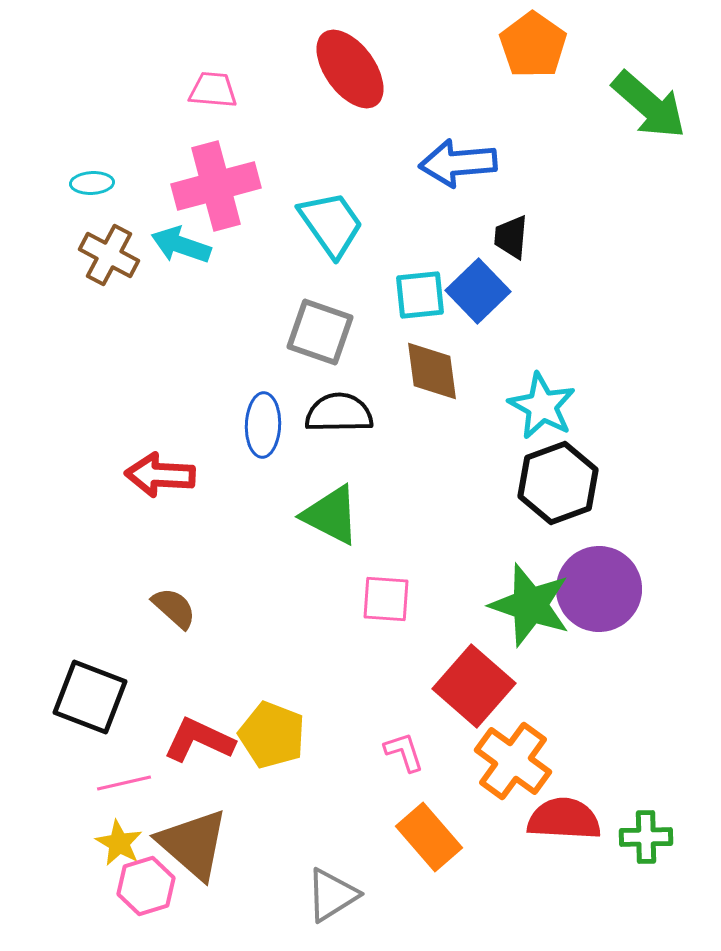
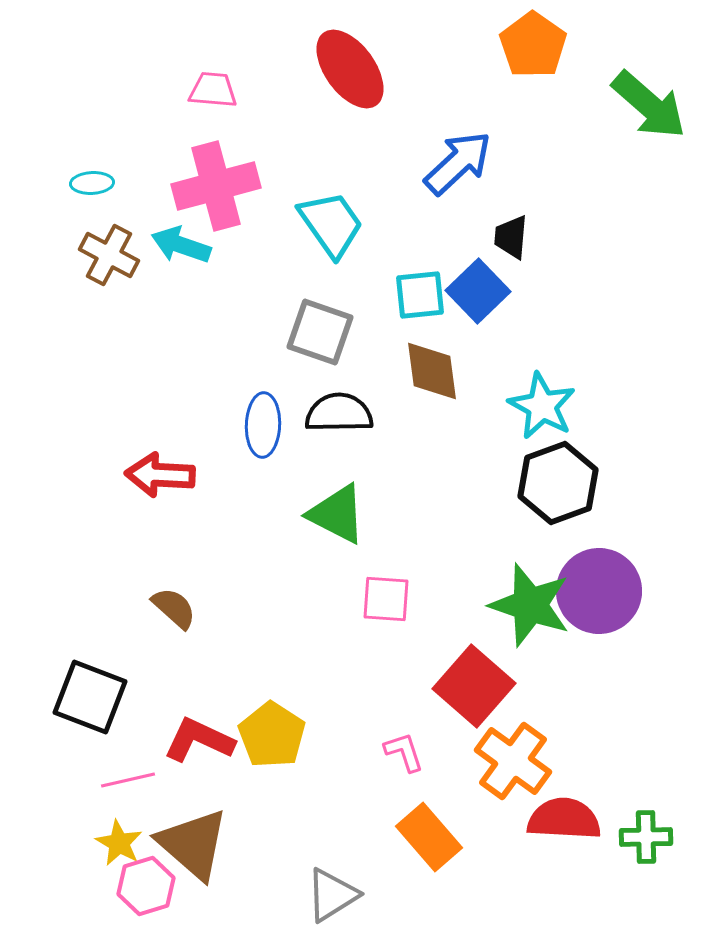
blue arrow: rotated 142 degrees clockwise
green triangle: moved 6 px right, 1 px up
purple circle: moved 2 px down
yellow pentagon: rotated 12 degrees clockwise
pink line: moved 4 px right, 3 px up
